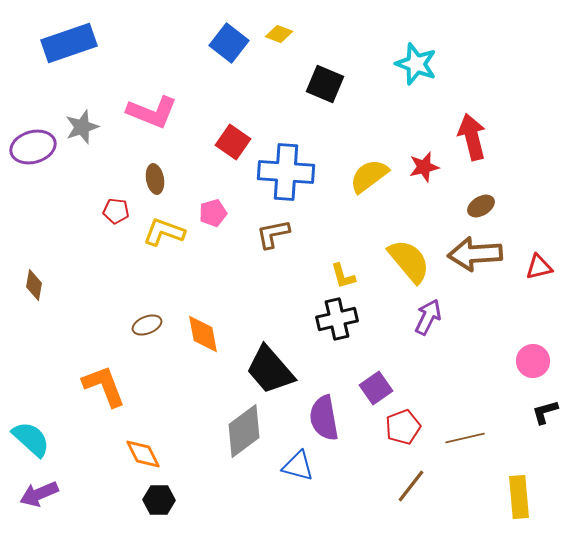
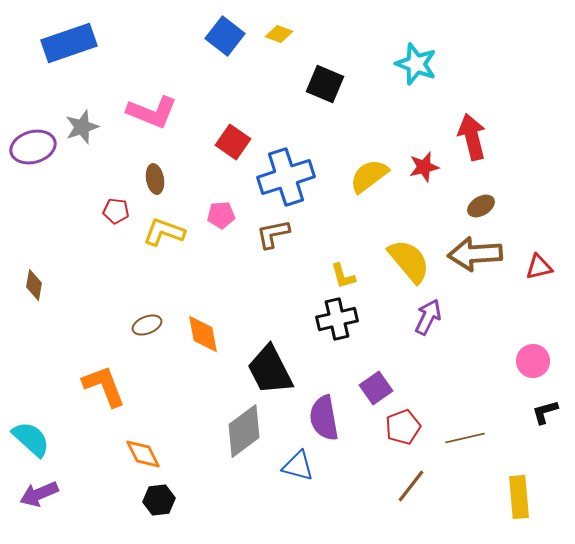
blue square at (229, 43): moved 4 px left, 7 px up
blue cross at (286, 172): moved 5 px down; rotated 22 degrees counterclockwise
pink pentagon at (213, 213): moved 8 px right, 2 px down; rotated 12 degrees clockwise
black trapezoid at (270, 370): rotated 14 degrees clockwise
black hexagon at (159, 500): rotated 8 degrees counterclockwise
